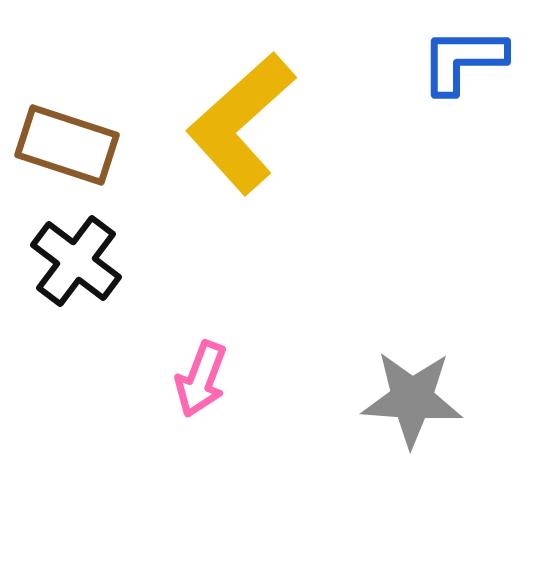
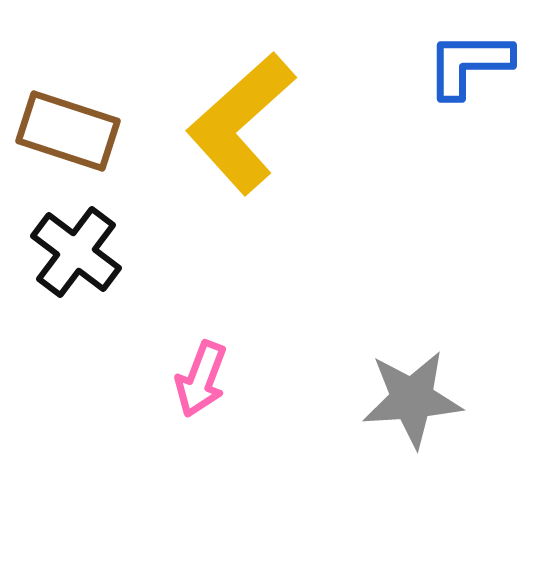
blue L-shape: moved 6 px right, 4 px down
brown rectangle: moved 1 px right, 14 px up
black cross: moved 9 px up
gray star: rotated 8 degrees counterclockwise
